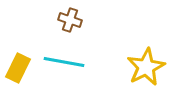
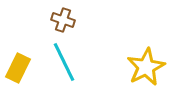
brown cross: moved 7 px left
cyan line: rotated 54 degrees clockwise
